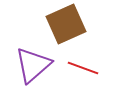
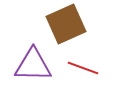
purple triangle: rotated 42 degrees clockwise
